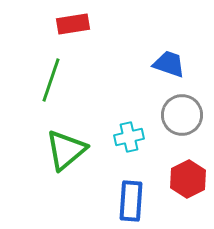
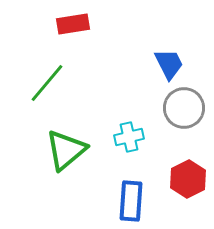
blue trapezoid: rotated 44 degrees clockwise
green line: moved 4 px left, 3 px down; rotated 21 degrees clockwise
gray circle: moved 2 px right, 7 px up
